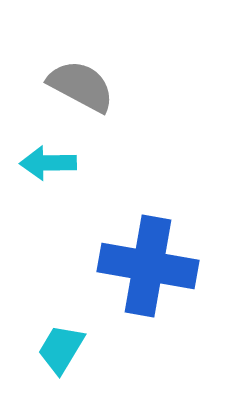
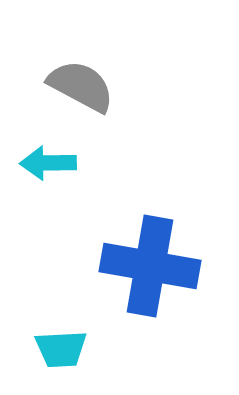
blue cross: moved 2 px right
cyan trapezoid: rotated 124 degrees counterclockwise
